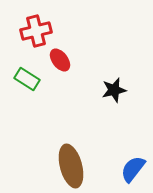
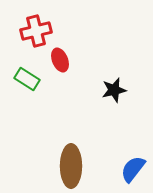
red ellipse: rotated 15 degrees clockwise
brown ellipse: rotated 15 degrees clockwise
